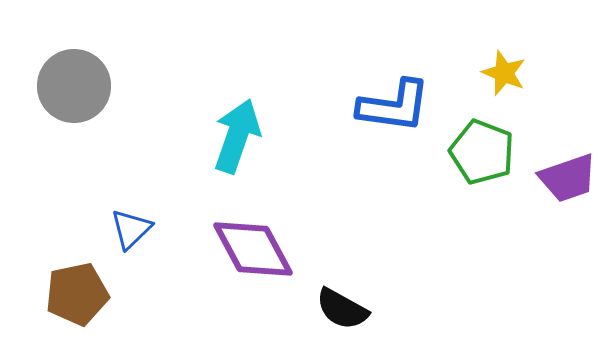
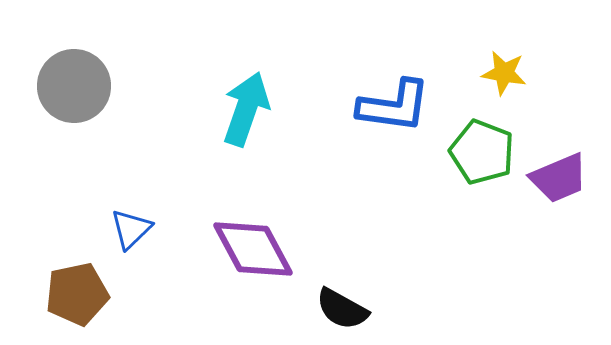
yellow star: rotated 12 degrees counterclockwise
cyan arrow: moved 9 px right, 27 px up
purple trapezoid: moved 9 px left; rotated 4 degrees counterclockwise
